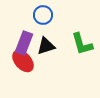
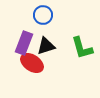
green L-shape: moved 4 px down
red ellipse: moved 9 px right, 2 px down; rotated 15 degrees counterclockwise
